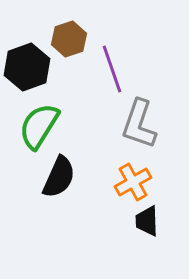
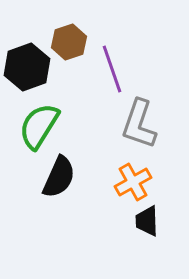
brown hexagon: moved 3 px down
